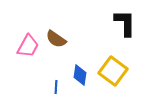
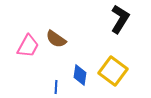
black L-shape: moved 5 px left, 4 px up; rotated 32 degrees clockwise
